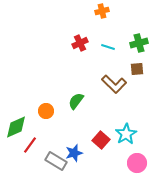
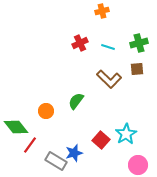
brown L-shape: moved 5 px left, 5 px up
green diamond: rotated 75 degrees clockwise
pink circle: moved 1 px right, 2 px down
